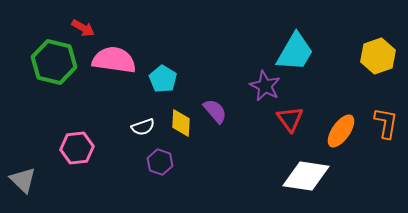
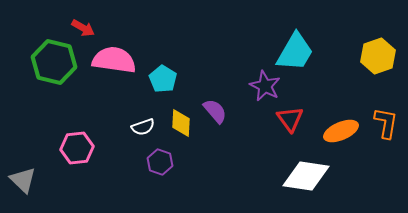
orange ellipse: rotated 32 degrees clockwise
